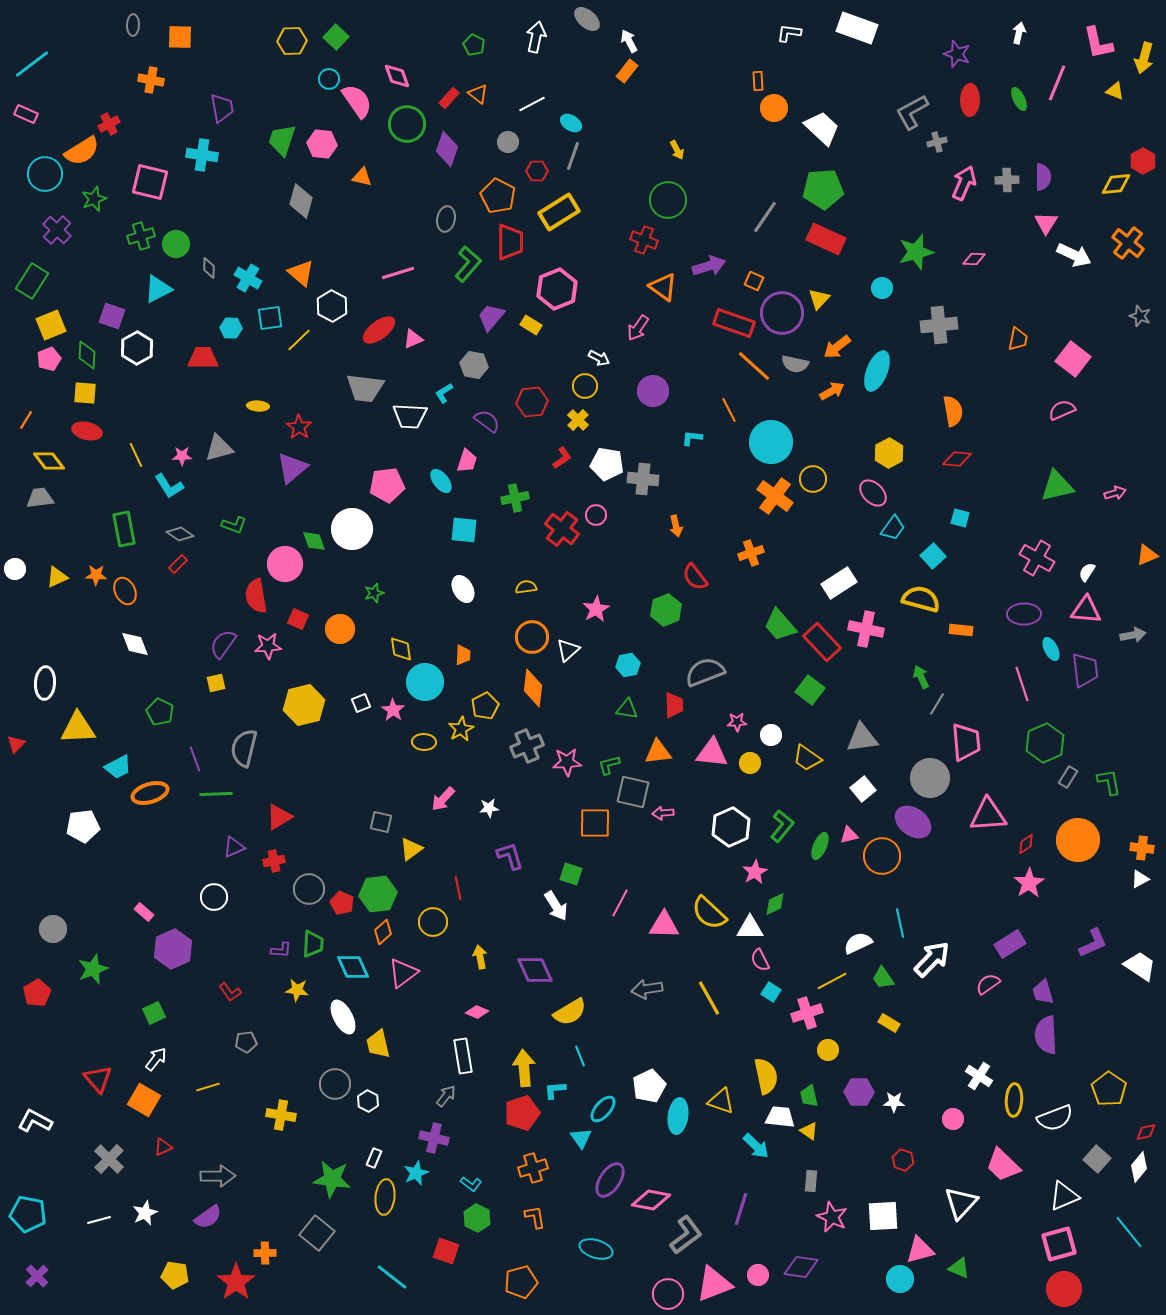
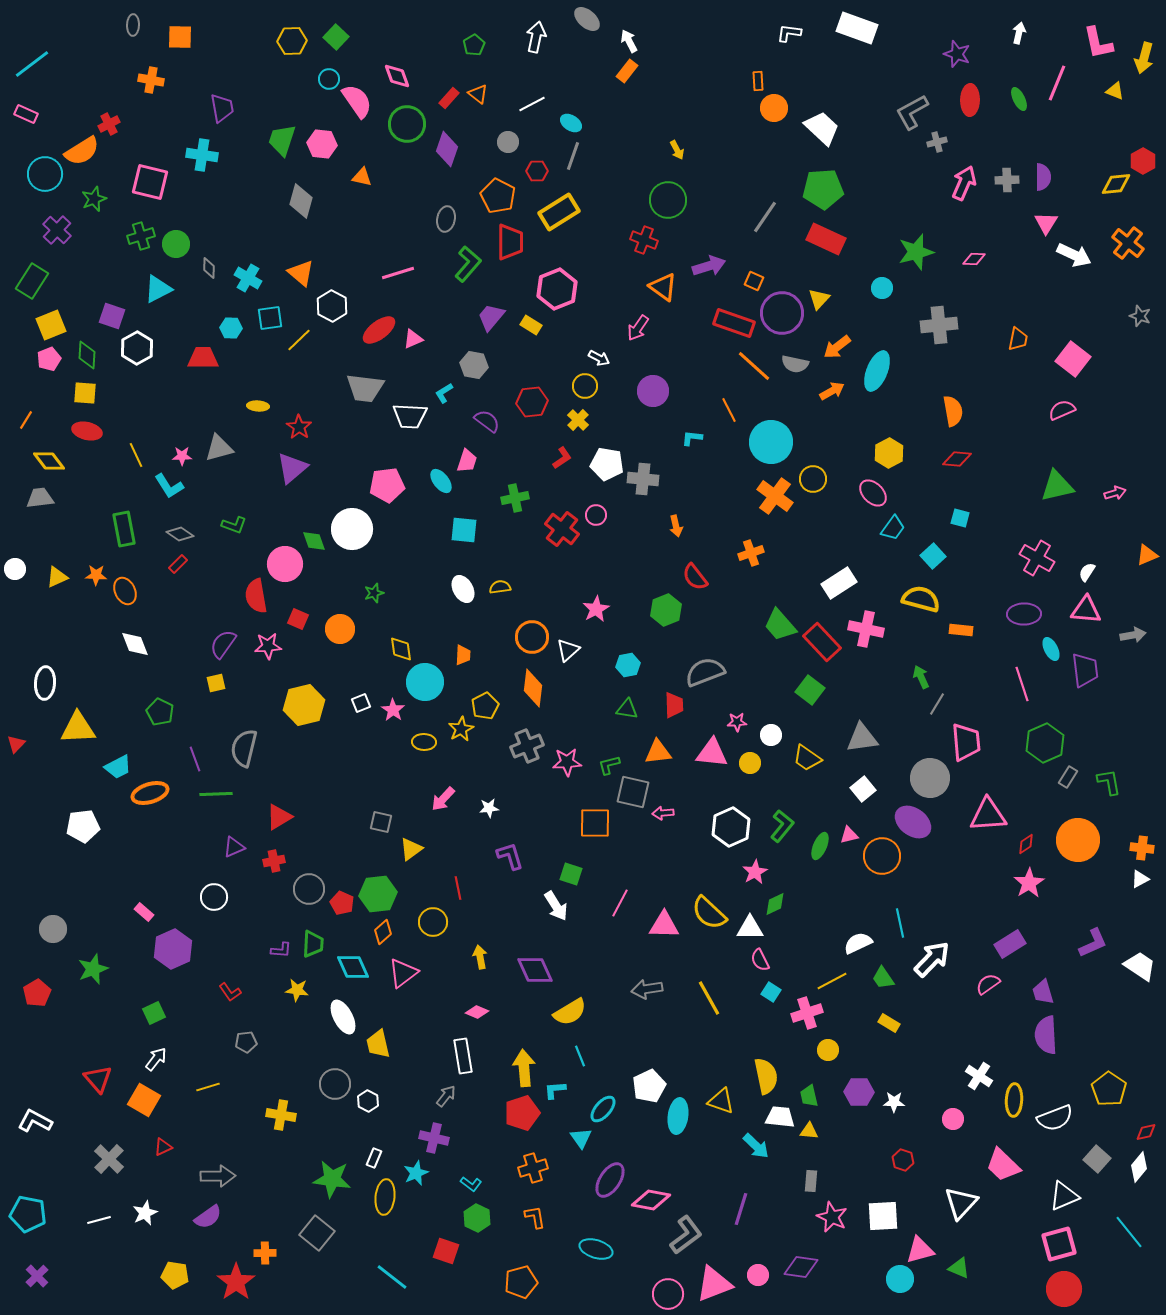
green pentagon at (474, 45): rotated 15 degrees clockwise
yellow semicircle at (526, 587): moved 26 px left
yellow triangle at (809, 1131): rotated 30 degrees counterclockwise
